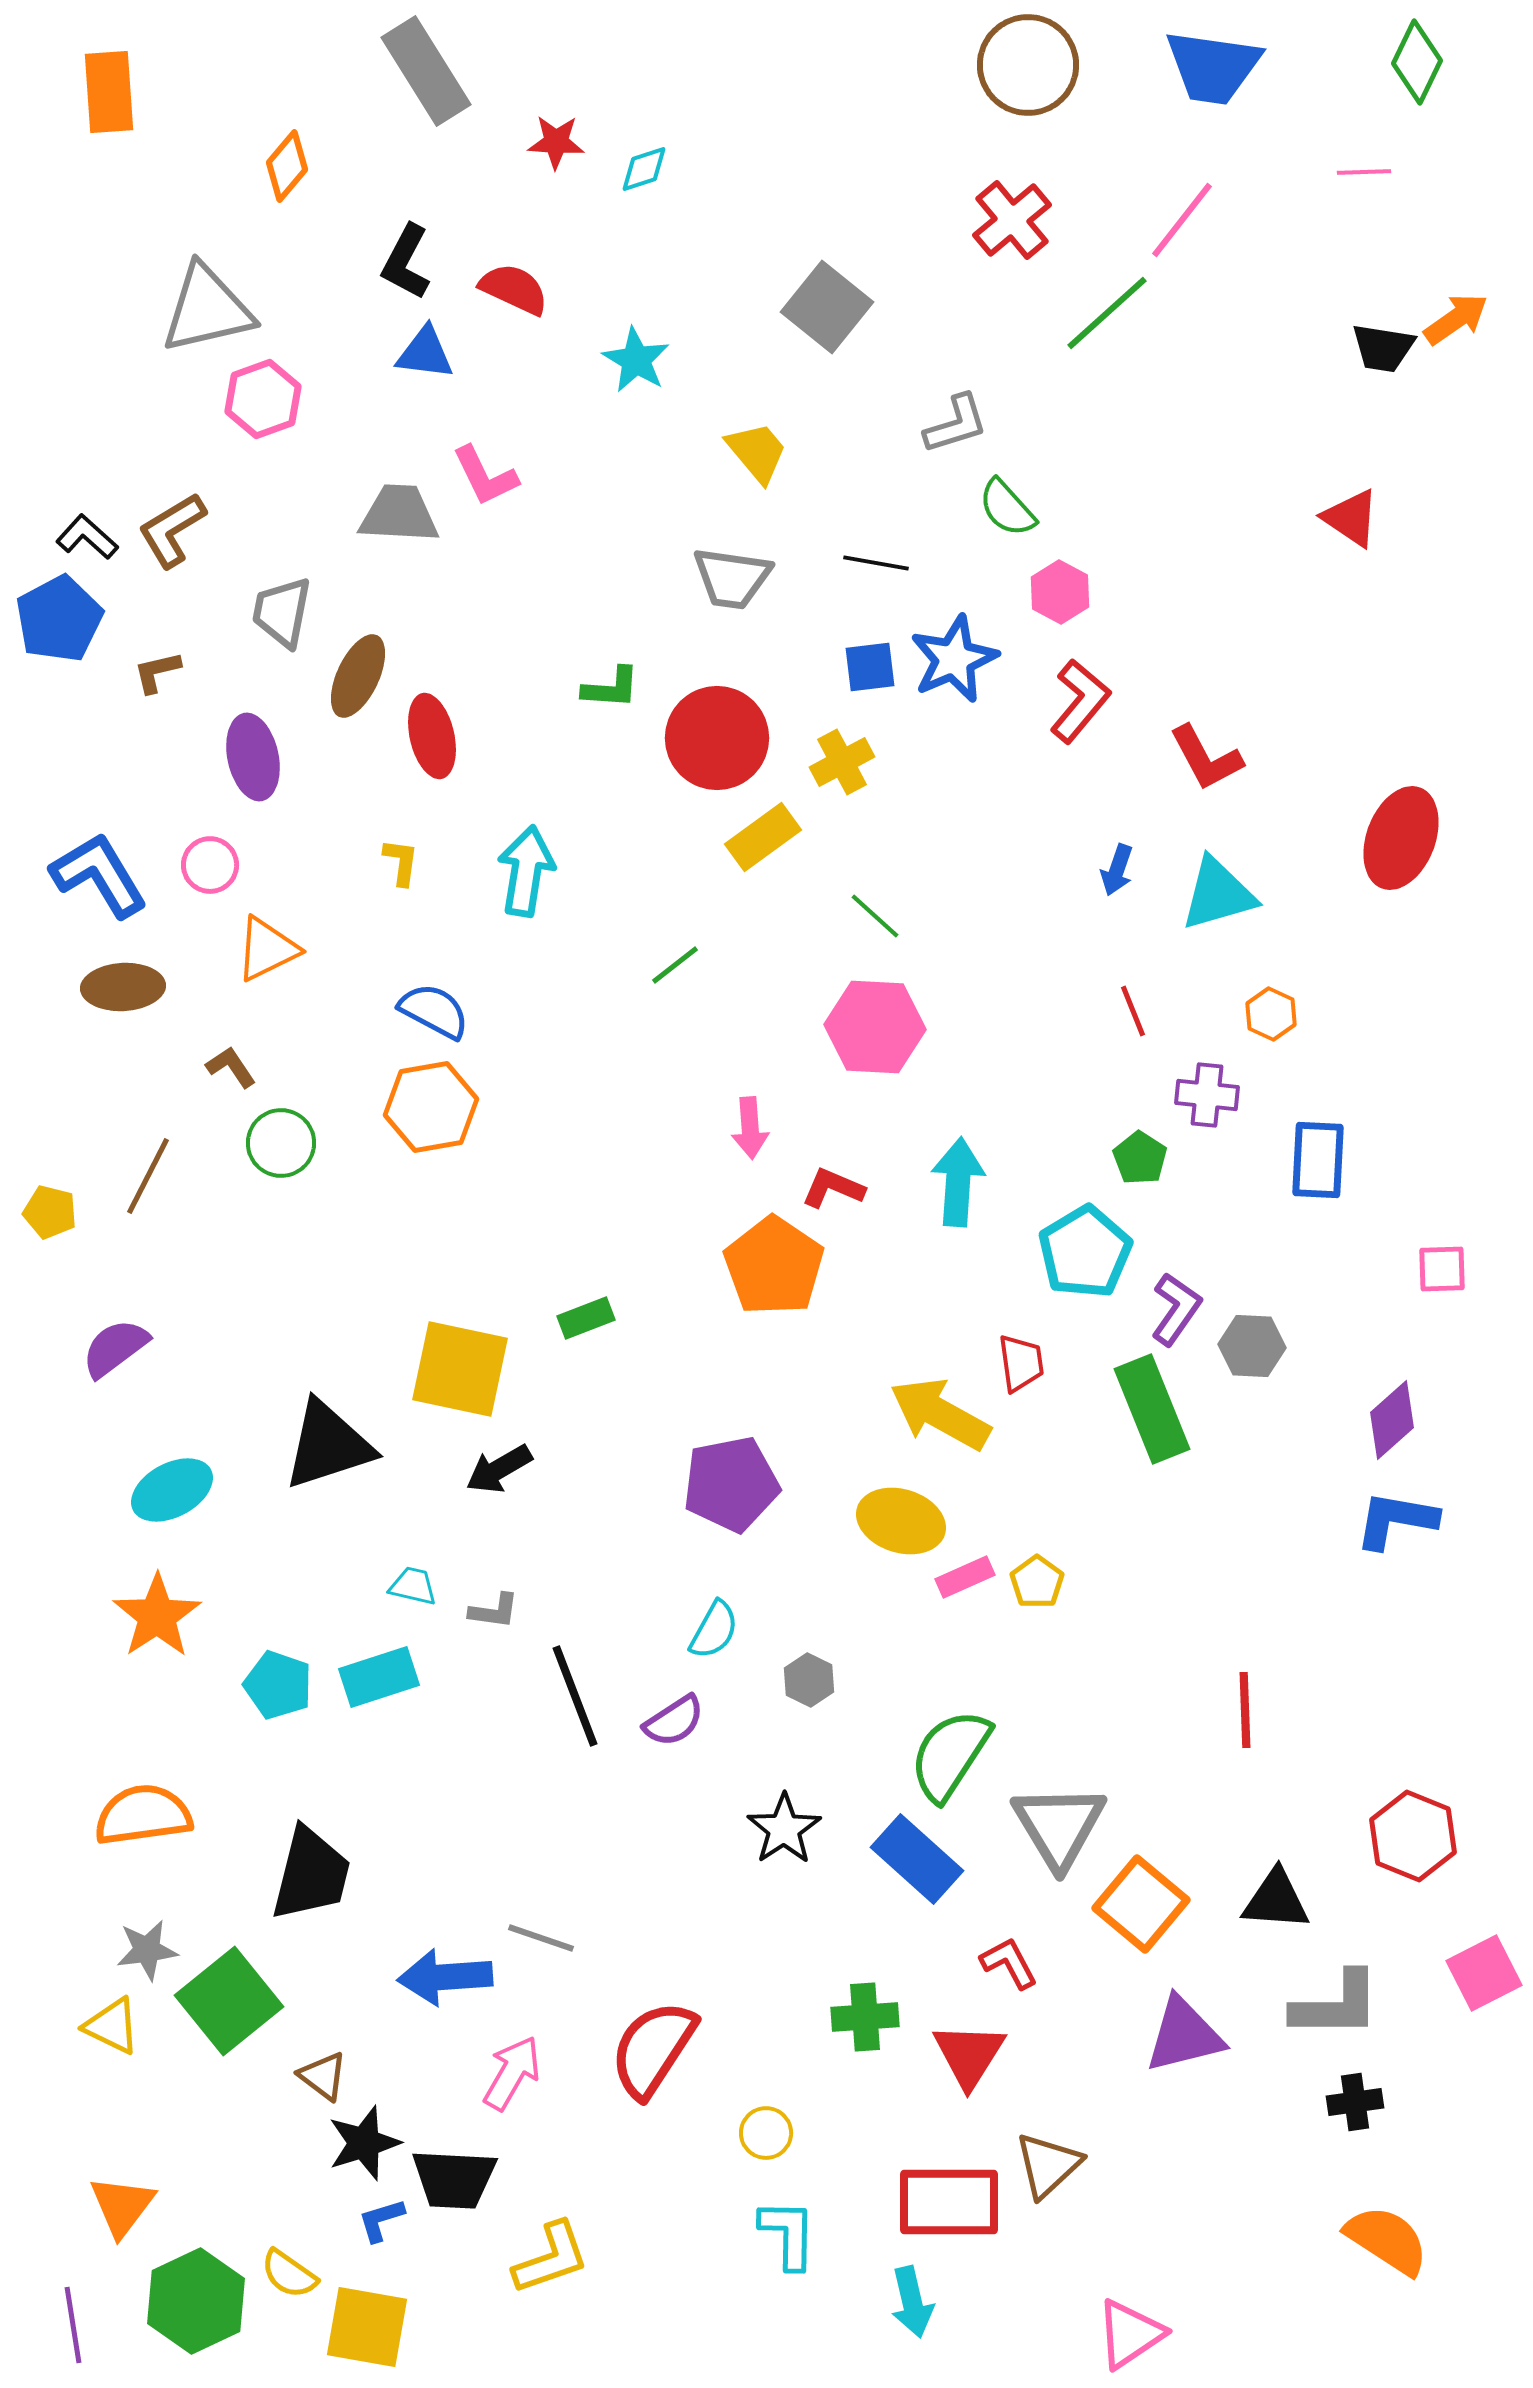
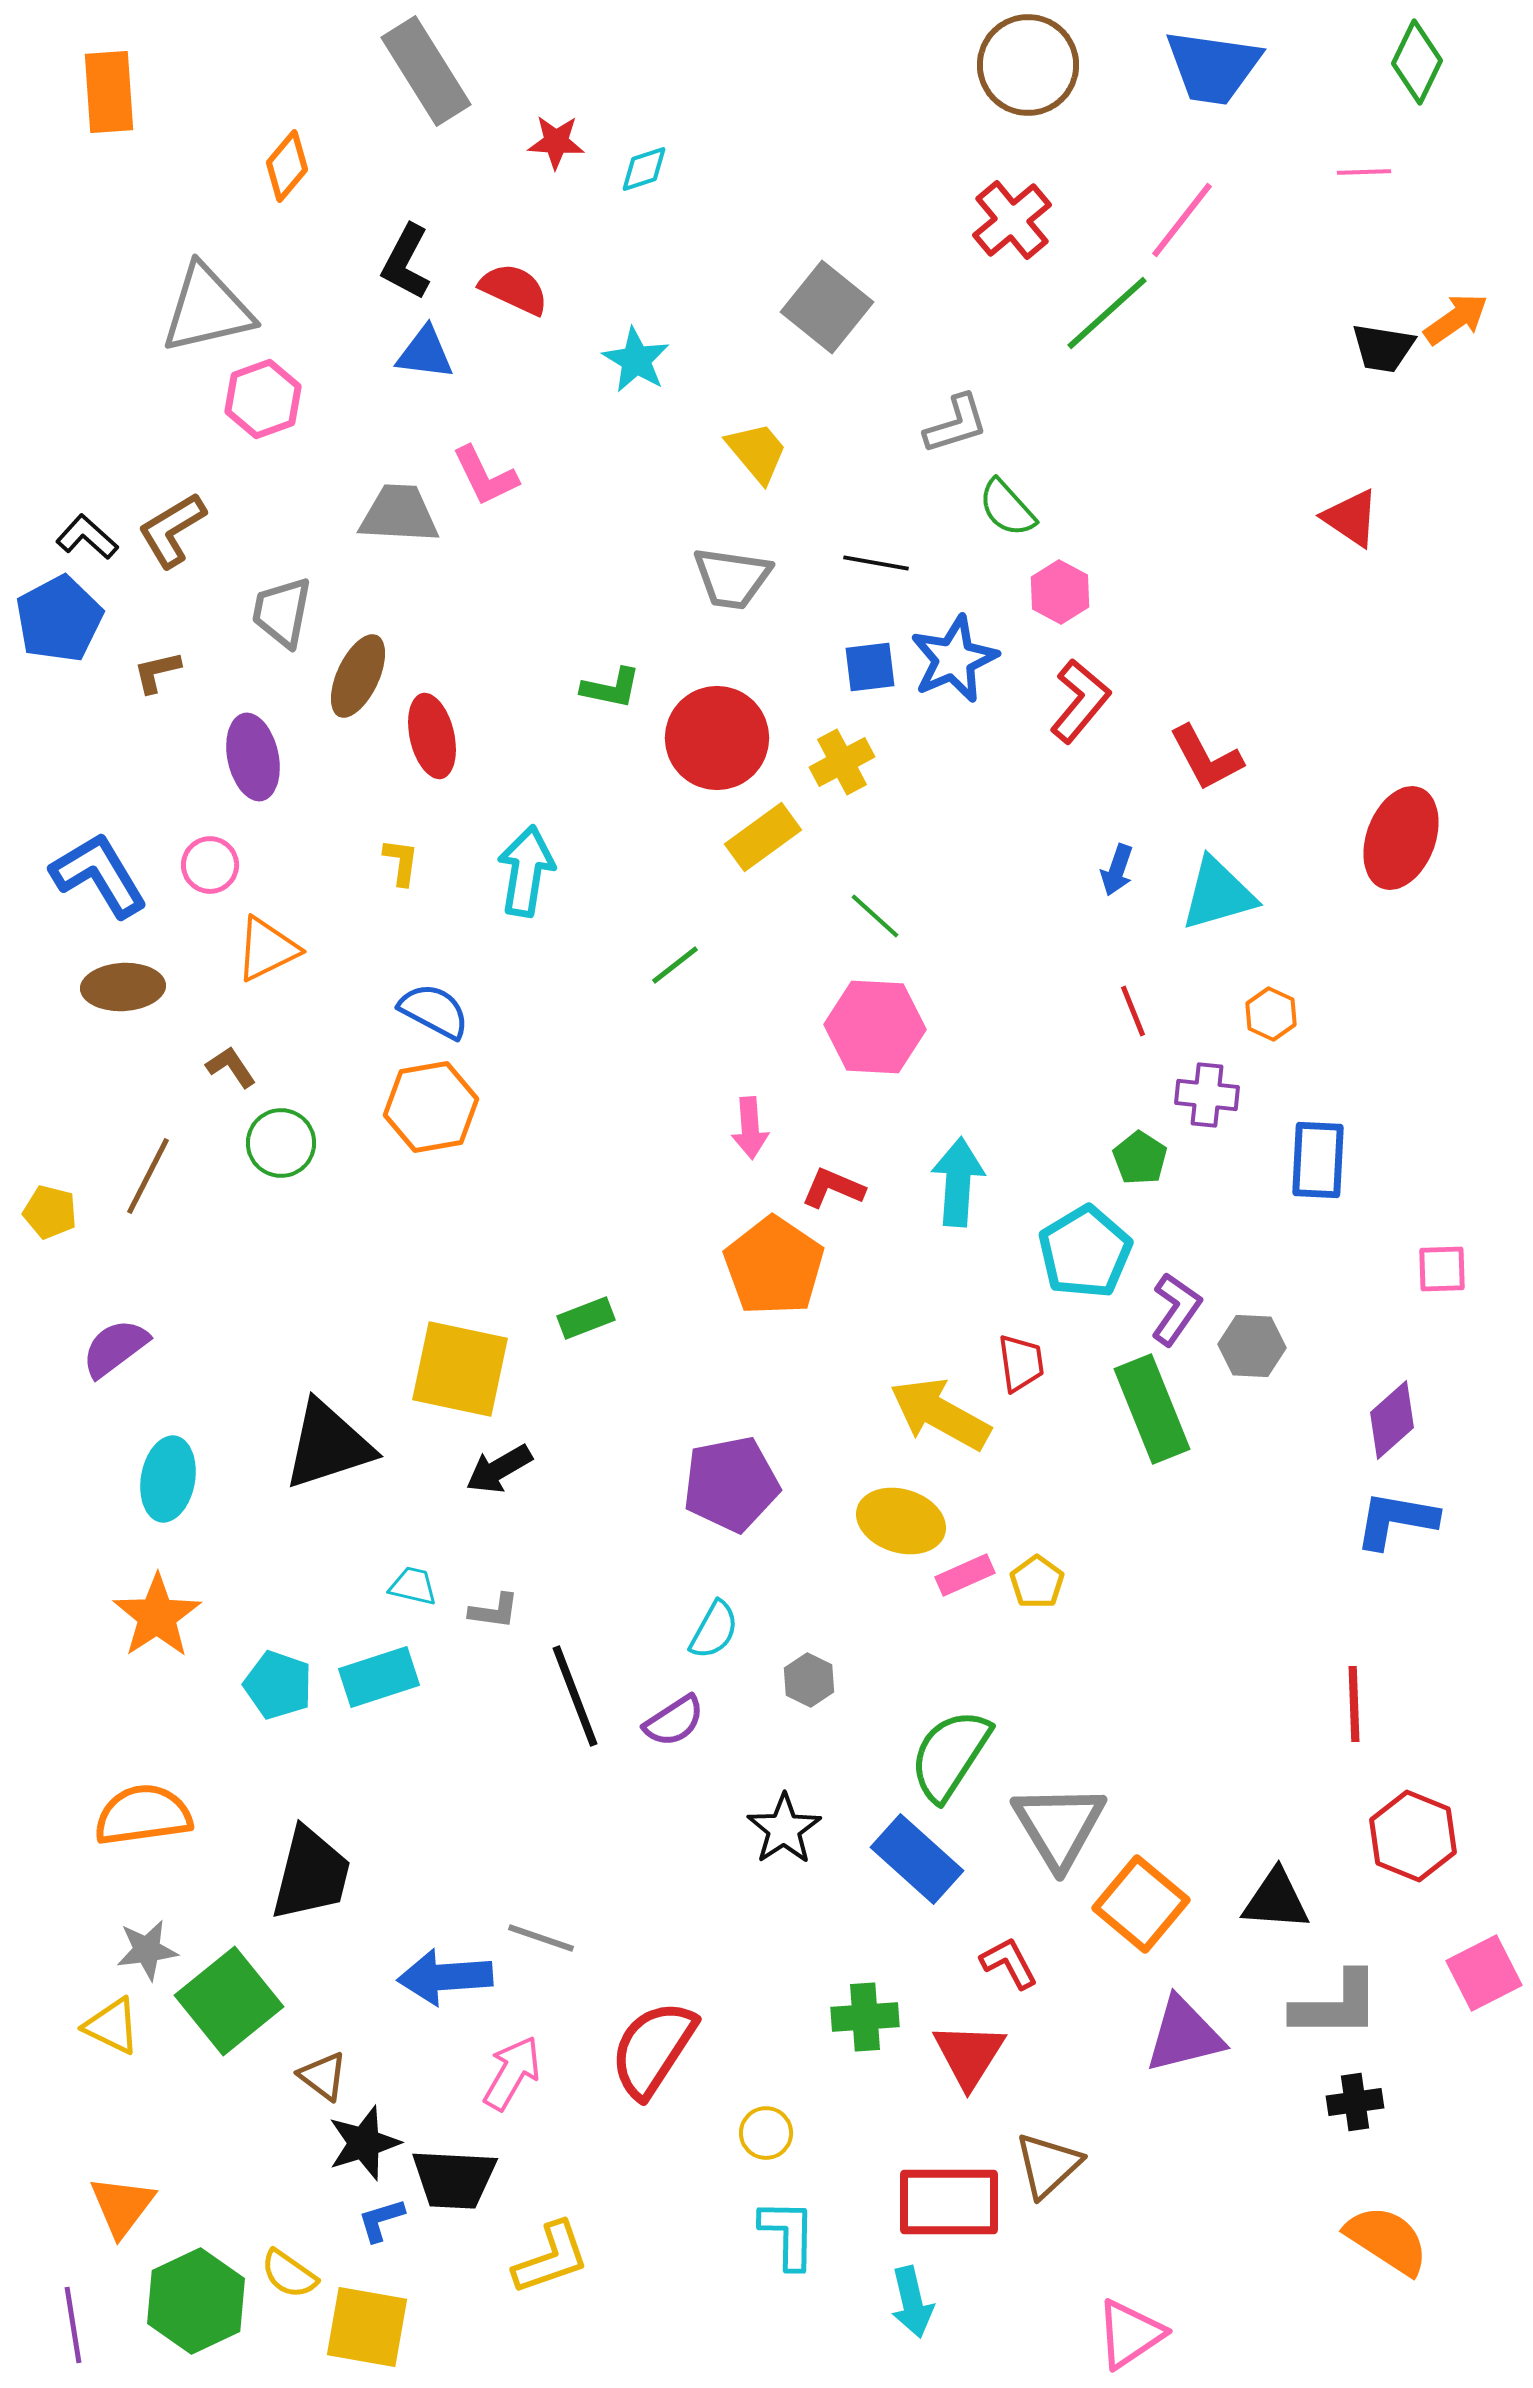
green L-shape at (611, 688): rotated 8 degrees clockwise
cyan ellipse at (172, 1490): moved 4 px left, 11 px up; rotated 52 degrees counterclockwise
pink rectangle at (965, 1577): moved 2 px up
red line at (1245, 1710): moved 109 px right, 6 px up
